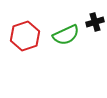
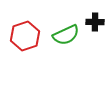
black cross: rotated 18 degrees clockwise
